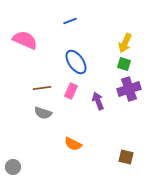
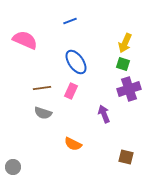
green square: moved 1 px left
purple arrow: moved 6 px right, 13 px down
